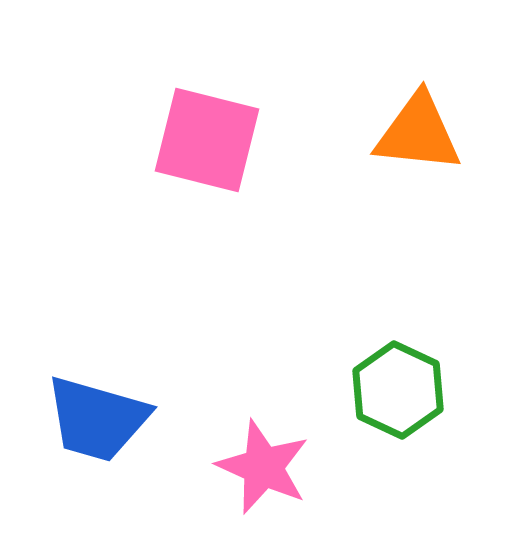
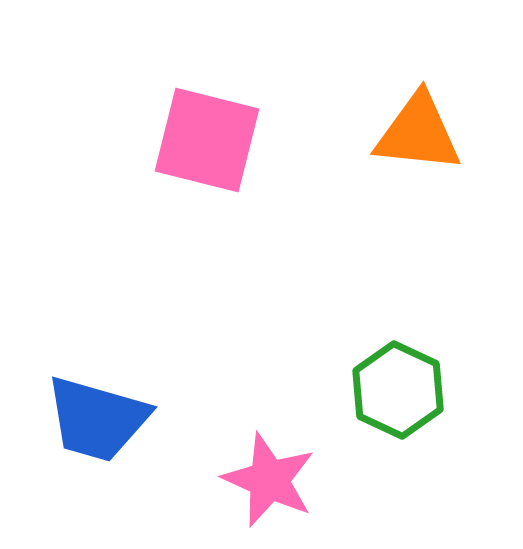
pink star: moved 6 px right, 13 px down
